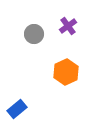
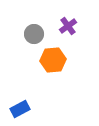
orange hexagon: moved 13 px left, 12 px up; rotated 20 degrees clockwise
blue rectangle: moved 3 px right; rotated 12 degrees clockwise
